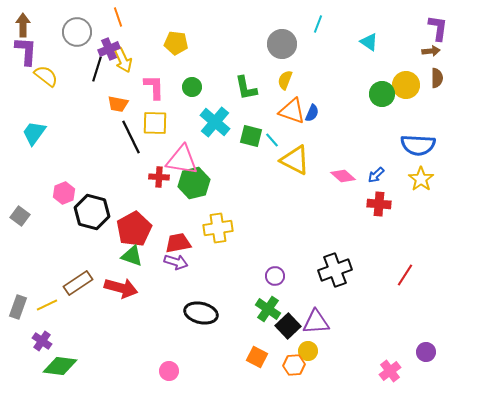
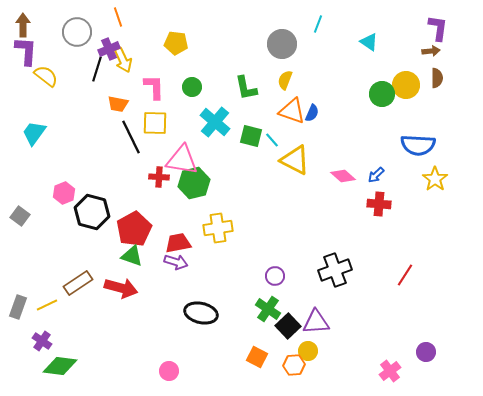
yellow star at (421, 179): moved 14 px right
